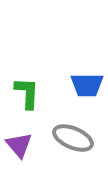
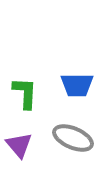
blue trapezoid: moved 10 px left
green L-shape: moved 2 px left
